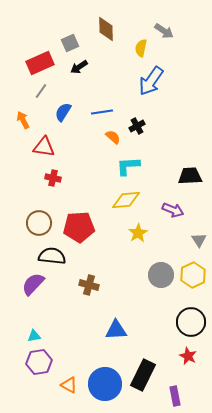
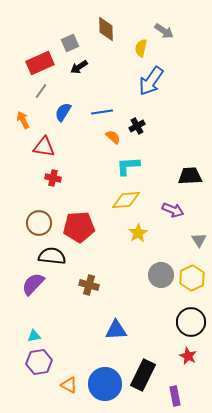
yellow hexagon: moved 1 px left, 3 px down
